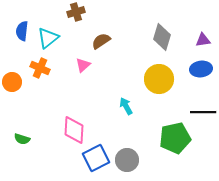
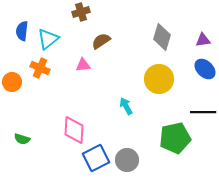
brown cross: moved 5 px right
cyan triangle: moved 1 px down
pink triangle: rotated 35 degrees clockwise
blue ellipse: moved 4 px right; rotated 50 degrees clockwise
